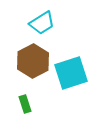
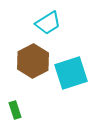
cyan trapezoid: moved 6 px right
green rectangle: moved 10 px left, 6 px down
